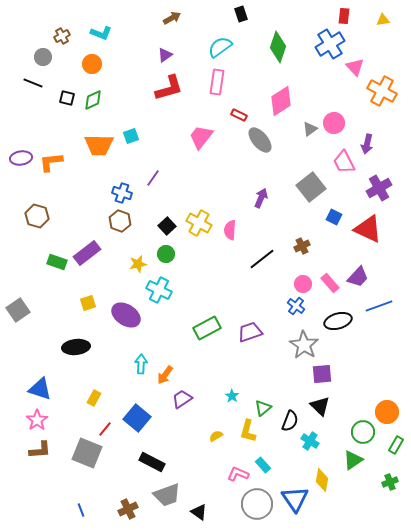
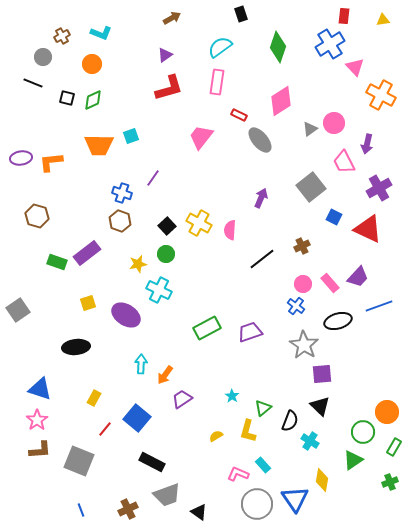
orange cross at (382, 91): moved 1 px left, 4 px down
green rectangle at (396, 445): moved 2 px left, 2 px down
gray square at (87, 453): moved 8 px left, 8 px down
